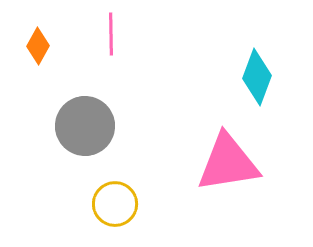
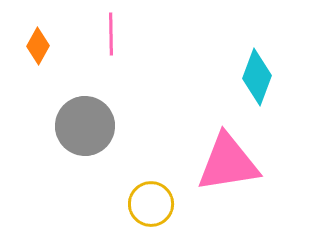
yellow circle: moved 36 px right
